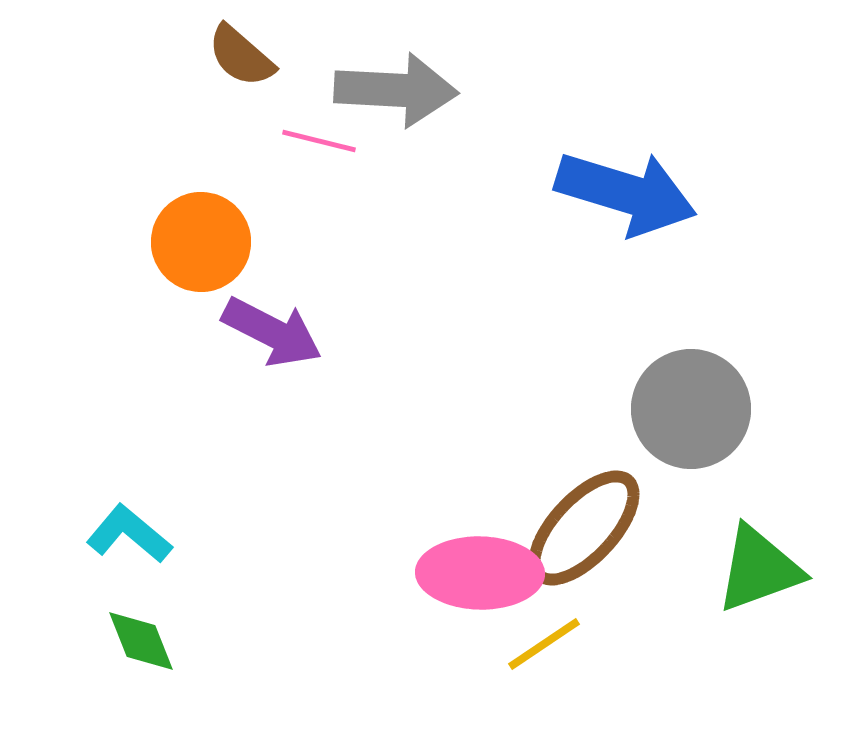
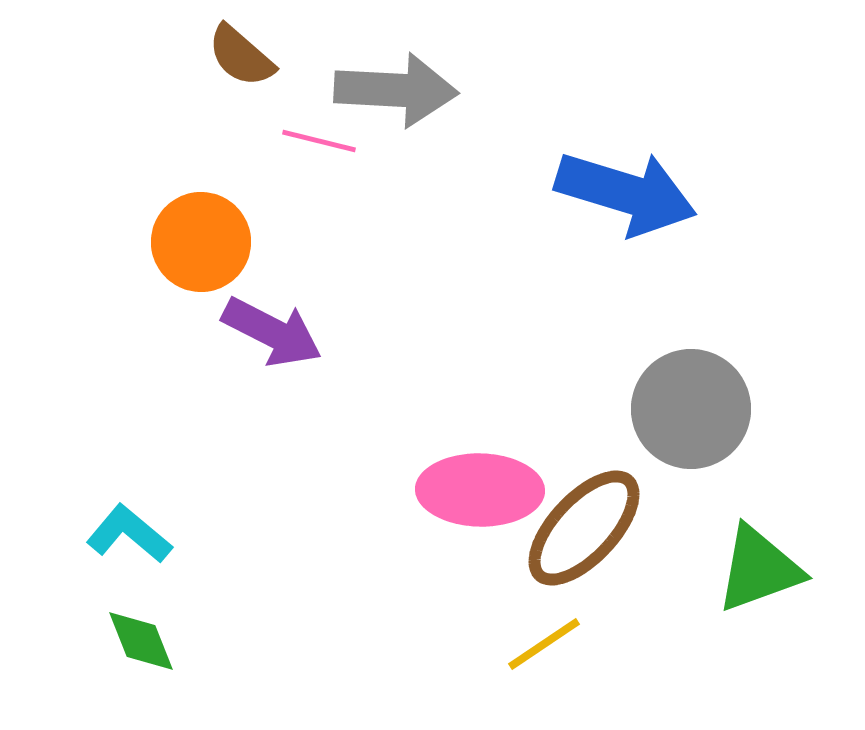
pink ellipse: moved 83 px up
